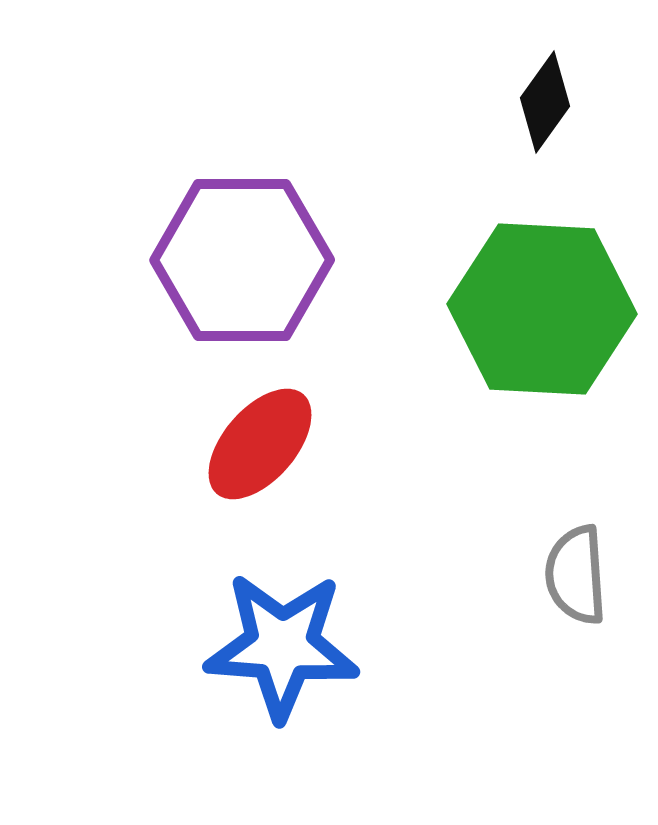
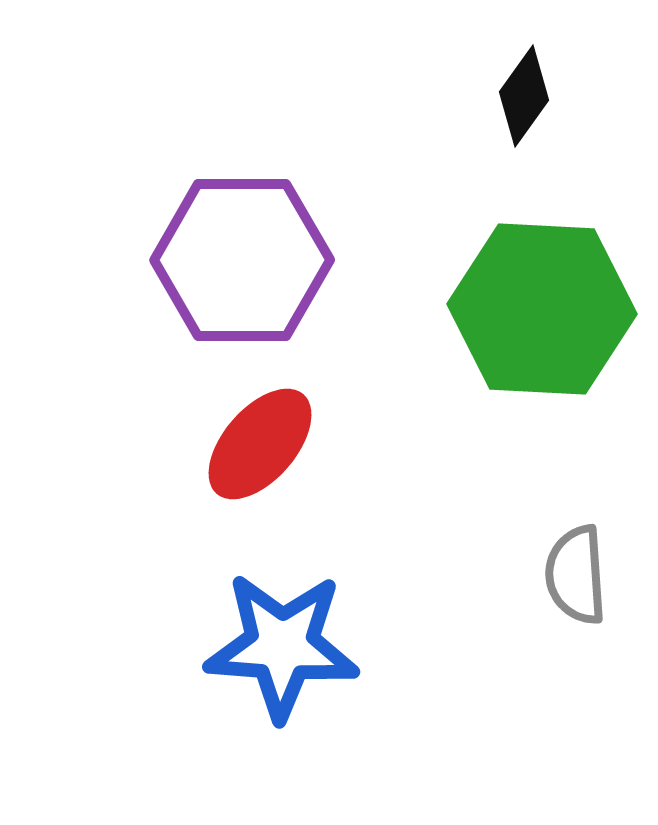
black diamond: moved 21 px left, 6 px up
